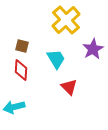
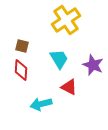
yellow cross: rotated 8 degrees clockwise
purple star: moved 16 px down; rotated 20 degrees counterclockwise
cyan trapezoid: moved 3 px right
red triangle: rotated 18 degrees counterclockwise
cyan arrow: moved 27 px right, 3 px up
